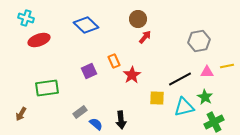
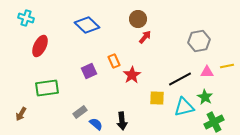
blue diamond: moved 1 px right
red ellipse: moved 1 px right, 6 px down; rotated 45 degrees counterclockwise
black arrow: moved 1 px right, 1 px down
